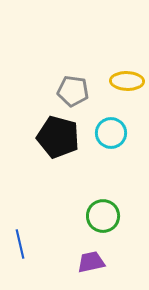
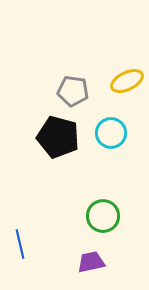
yellow ellipse: rotated 28 degrees counterclockwise
